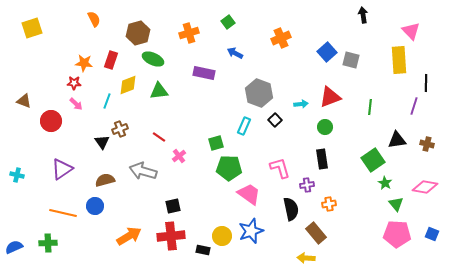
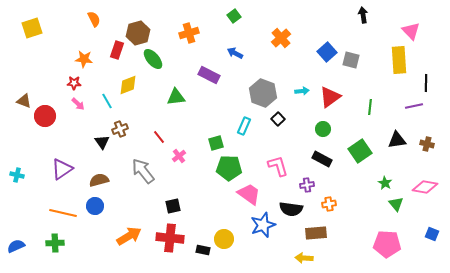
green square at (228, 22): moved 6 px right, 6 px up
orange cross at (281, 38): rotated 18 degrees counterclockwise
green ellipse at (153, 59): rotated 25 degrees clockwise
red rectangle at (111, 60): moved 6 px right, 10 px up
orange star at (84, 63): moved 4 px up
purple rectangle at (204, 73): moved 5 px right, 2 px down; rotated 15 degrees clockwise
green triangle at (159, 91): moved 17 px right, 6 px down
gray hexagon at (259, 93): moved 4 px right
red triangle at (330, 97): rotated 15 degrees counterclockwise
cyan line at (107, 101): rotated 49 degrees counterclockwise
pink arrow at (76, 104): moved 2 px right
cyan arrow at (301, 104): moved 1 px right, 13 px up
purple line at (414, 106): rotated 60 degrees clockwise
black square at (275, 120): moved 3 px right, 1 px up
red circle at (51, 121): moved 6 px left, 5 px up
green circle at (325, 127): moved 2 px left, 2 px down
red line at (159, 137): rotated 16 degrees clockwise
black rectangle at (322, 159): rotated 54 degrees counterclockwise
green square at (373, 160): moved 13 px left, 9 px up
pink L-shape at (280, 168): moved 2 px left, 2 px up
gray arrow at (143, 171): rotated 36 degrees clockwise
brown semicircle at (105, 180): moved 6 px left
black semicircle at (291, 209): rotated 110 degrees clockwise
blue star at (251, 231): moved 12 px right, 6 px up
brown rectangle at (316, 233): rotated 55 degrees counterclockwise
pink pentagon at (397, 234): moved 10 px left, 10 px down
red cross at (171, 236): moved 1 px left, 2 px down; rotated 12 degrees clockwise
yellow circle at (222, 236): moved 2 px right, 3 px down
green cross at (48, 243): moved 7 px right
blue semicircle at (14, 247): moved 2 px right, 1 px up
yellow arrow at (306, 258): moved 2 px left
